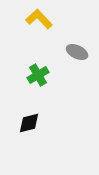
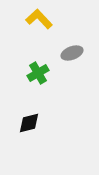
gray ellipse: moved 5 px left, 1 px down; rotated 45 degrees counterclockwise
green cross: moved 2 px up
